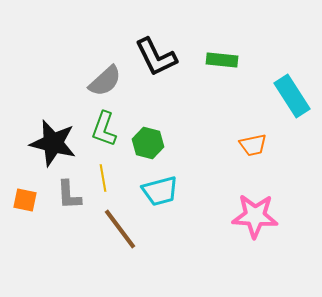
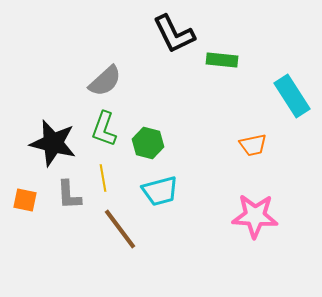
black L-shape: moved 18 px right, 23 px up
